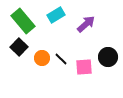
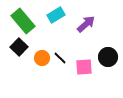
black line: moved 1 px left, 1 px up
